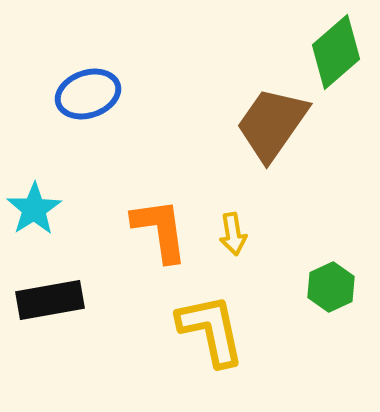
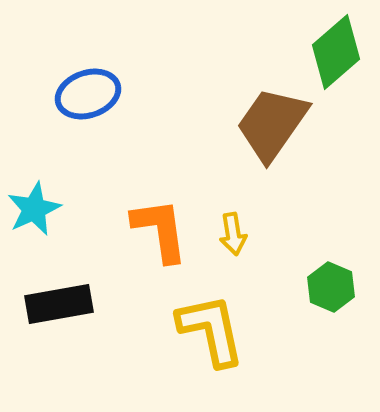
cyan star: rotated 8 degrees clockwise
green hexagon: rotated 12 degrees counterclockwise
black rectangle: moved 9 px right, 4 px down
